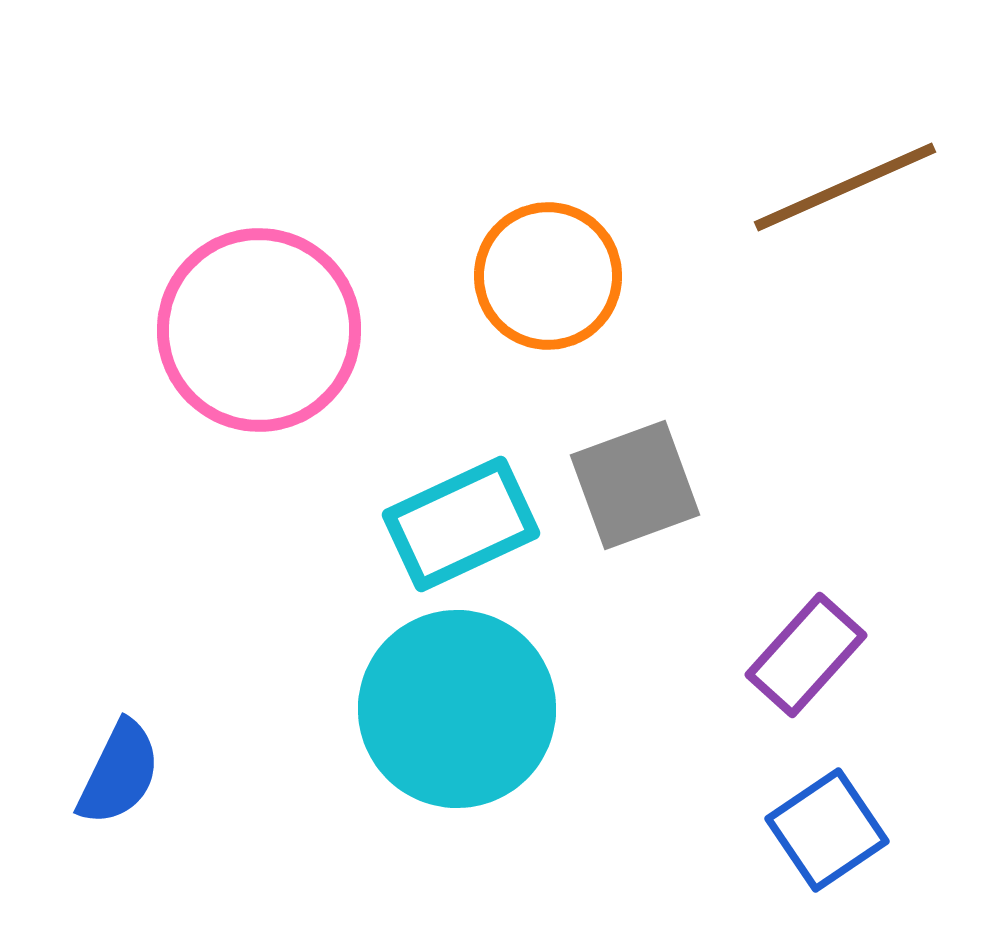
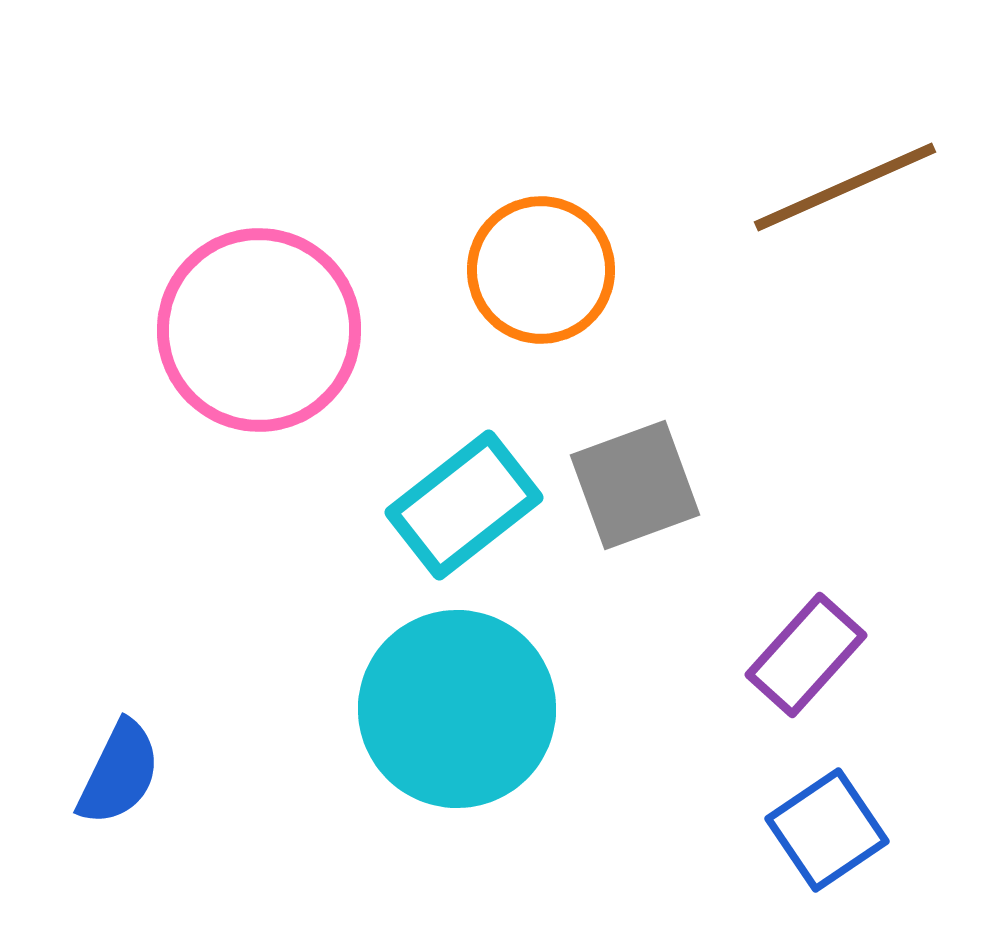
orange circle: moved 7 px left, 6 px up
cyan rectangle: moved 3 px right, 19 px up; rotated 13 degrees counterclockwise
